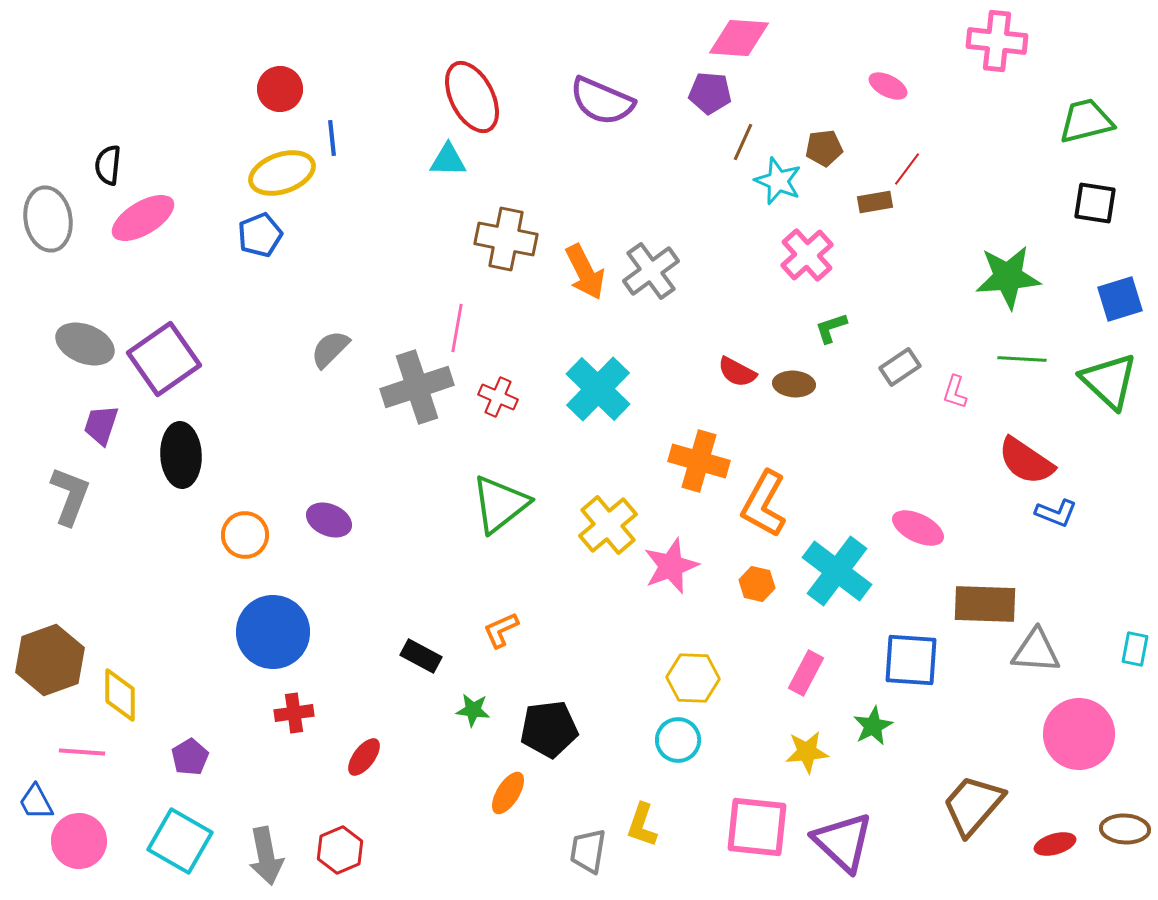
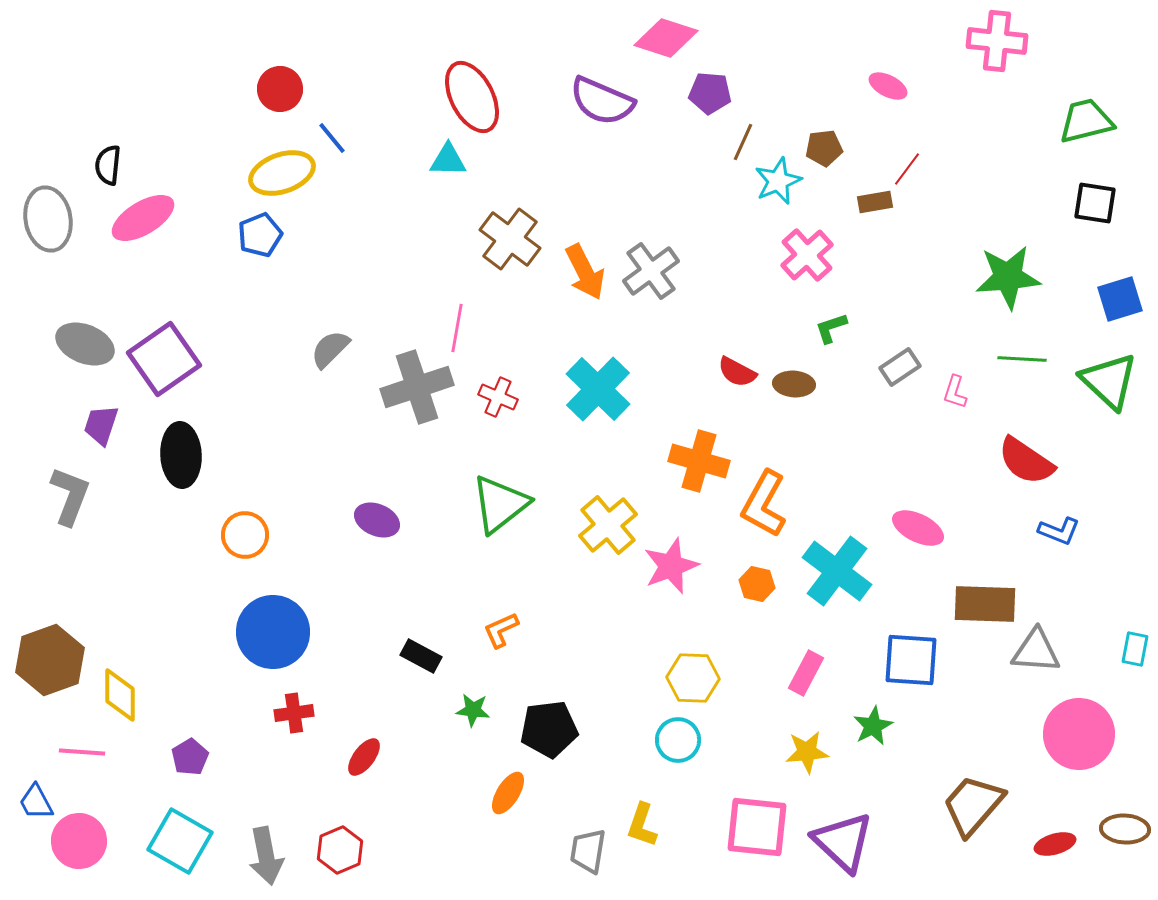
pink diamond at (739, 38): moved 73 px left; rotated 14 degrees clockwise
blue line at (332, 138): rotated 33 degrees counterclockwise
cyan star at (778, 181): rotated 27 degrees clockwise
brown cross at (506, 239): moved 4 px right; rotated 26 degrees clockwise
blue L-shape at (1056, 513): moved 3 px right, 18 px down
purple ellipse at (329, 520): moved 48 px right
